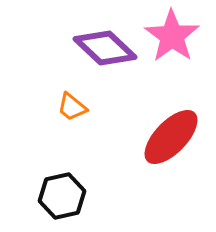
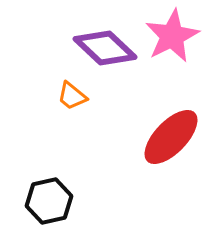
pink star: rotated 10 degrees clockwise
orange trapezoid: moved 11 px up
black hexagon: moved 13 px left, 5 px down
